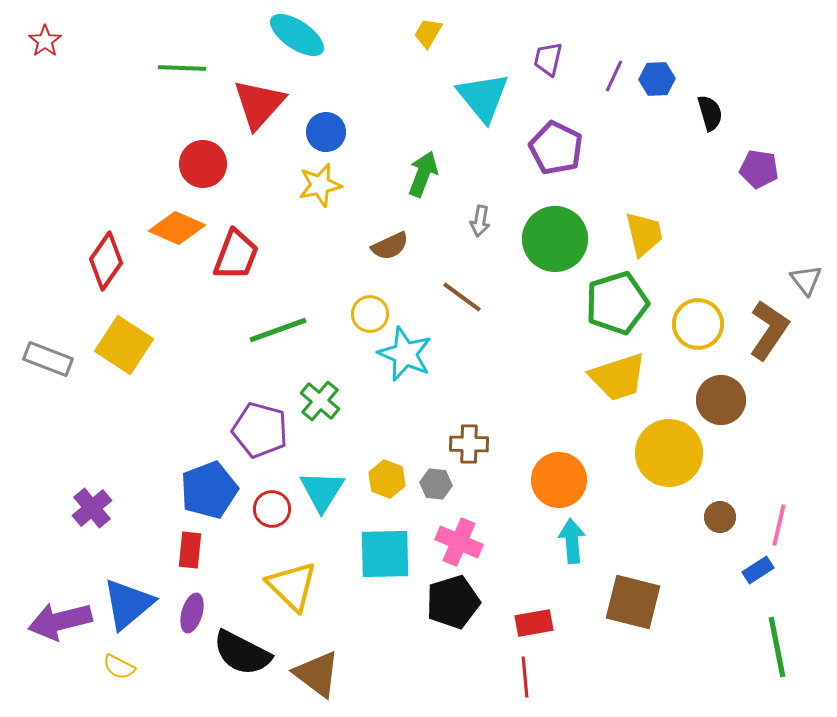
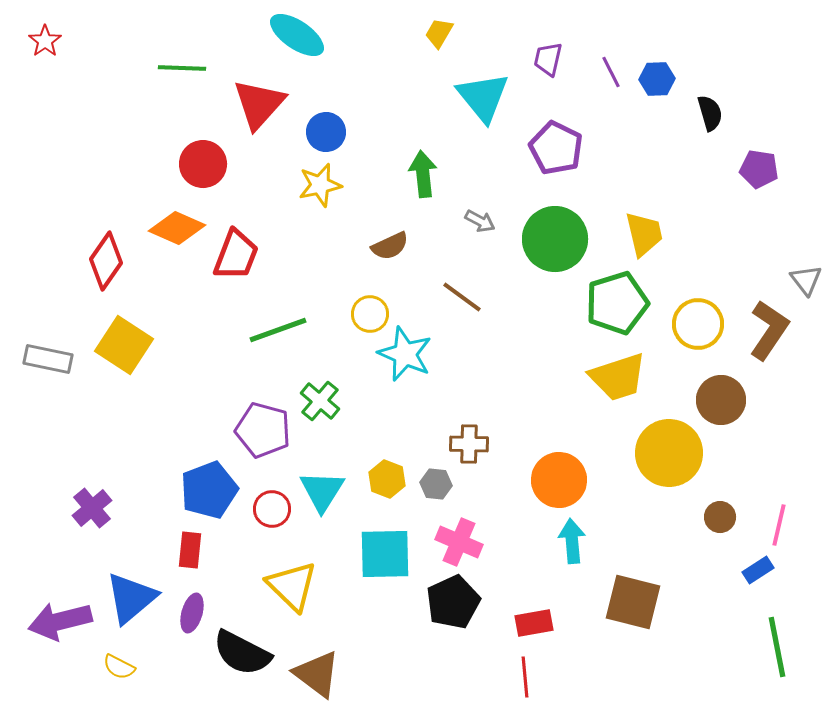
yellow trapezoid at (428, 33): moved 11 px right
purple line at (614, 76): moved 3 px left, 4 px up; rotated 52 degrees counterclockwise
green arrow at (423, 174): rotated 27 degrees counterclockwise
gray arrow at (480, 221): rotated 72 degrees counterclockwise
gray rectangle at (48, 359): rotated 9 degrees counterclockwise
purple pentagon at (260, 430): moved 3 px right
black pentagon at (453, 602): rotated 8 degrees counterclockwise
blue triangle at (128, 604): moved 3 px right, 6 px up
